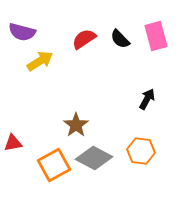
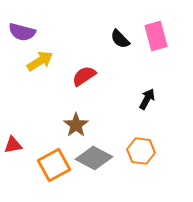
red semicircle: moved 37 px down
red triangle: moved 2 px down
